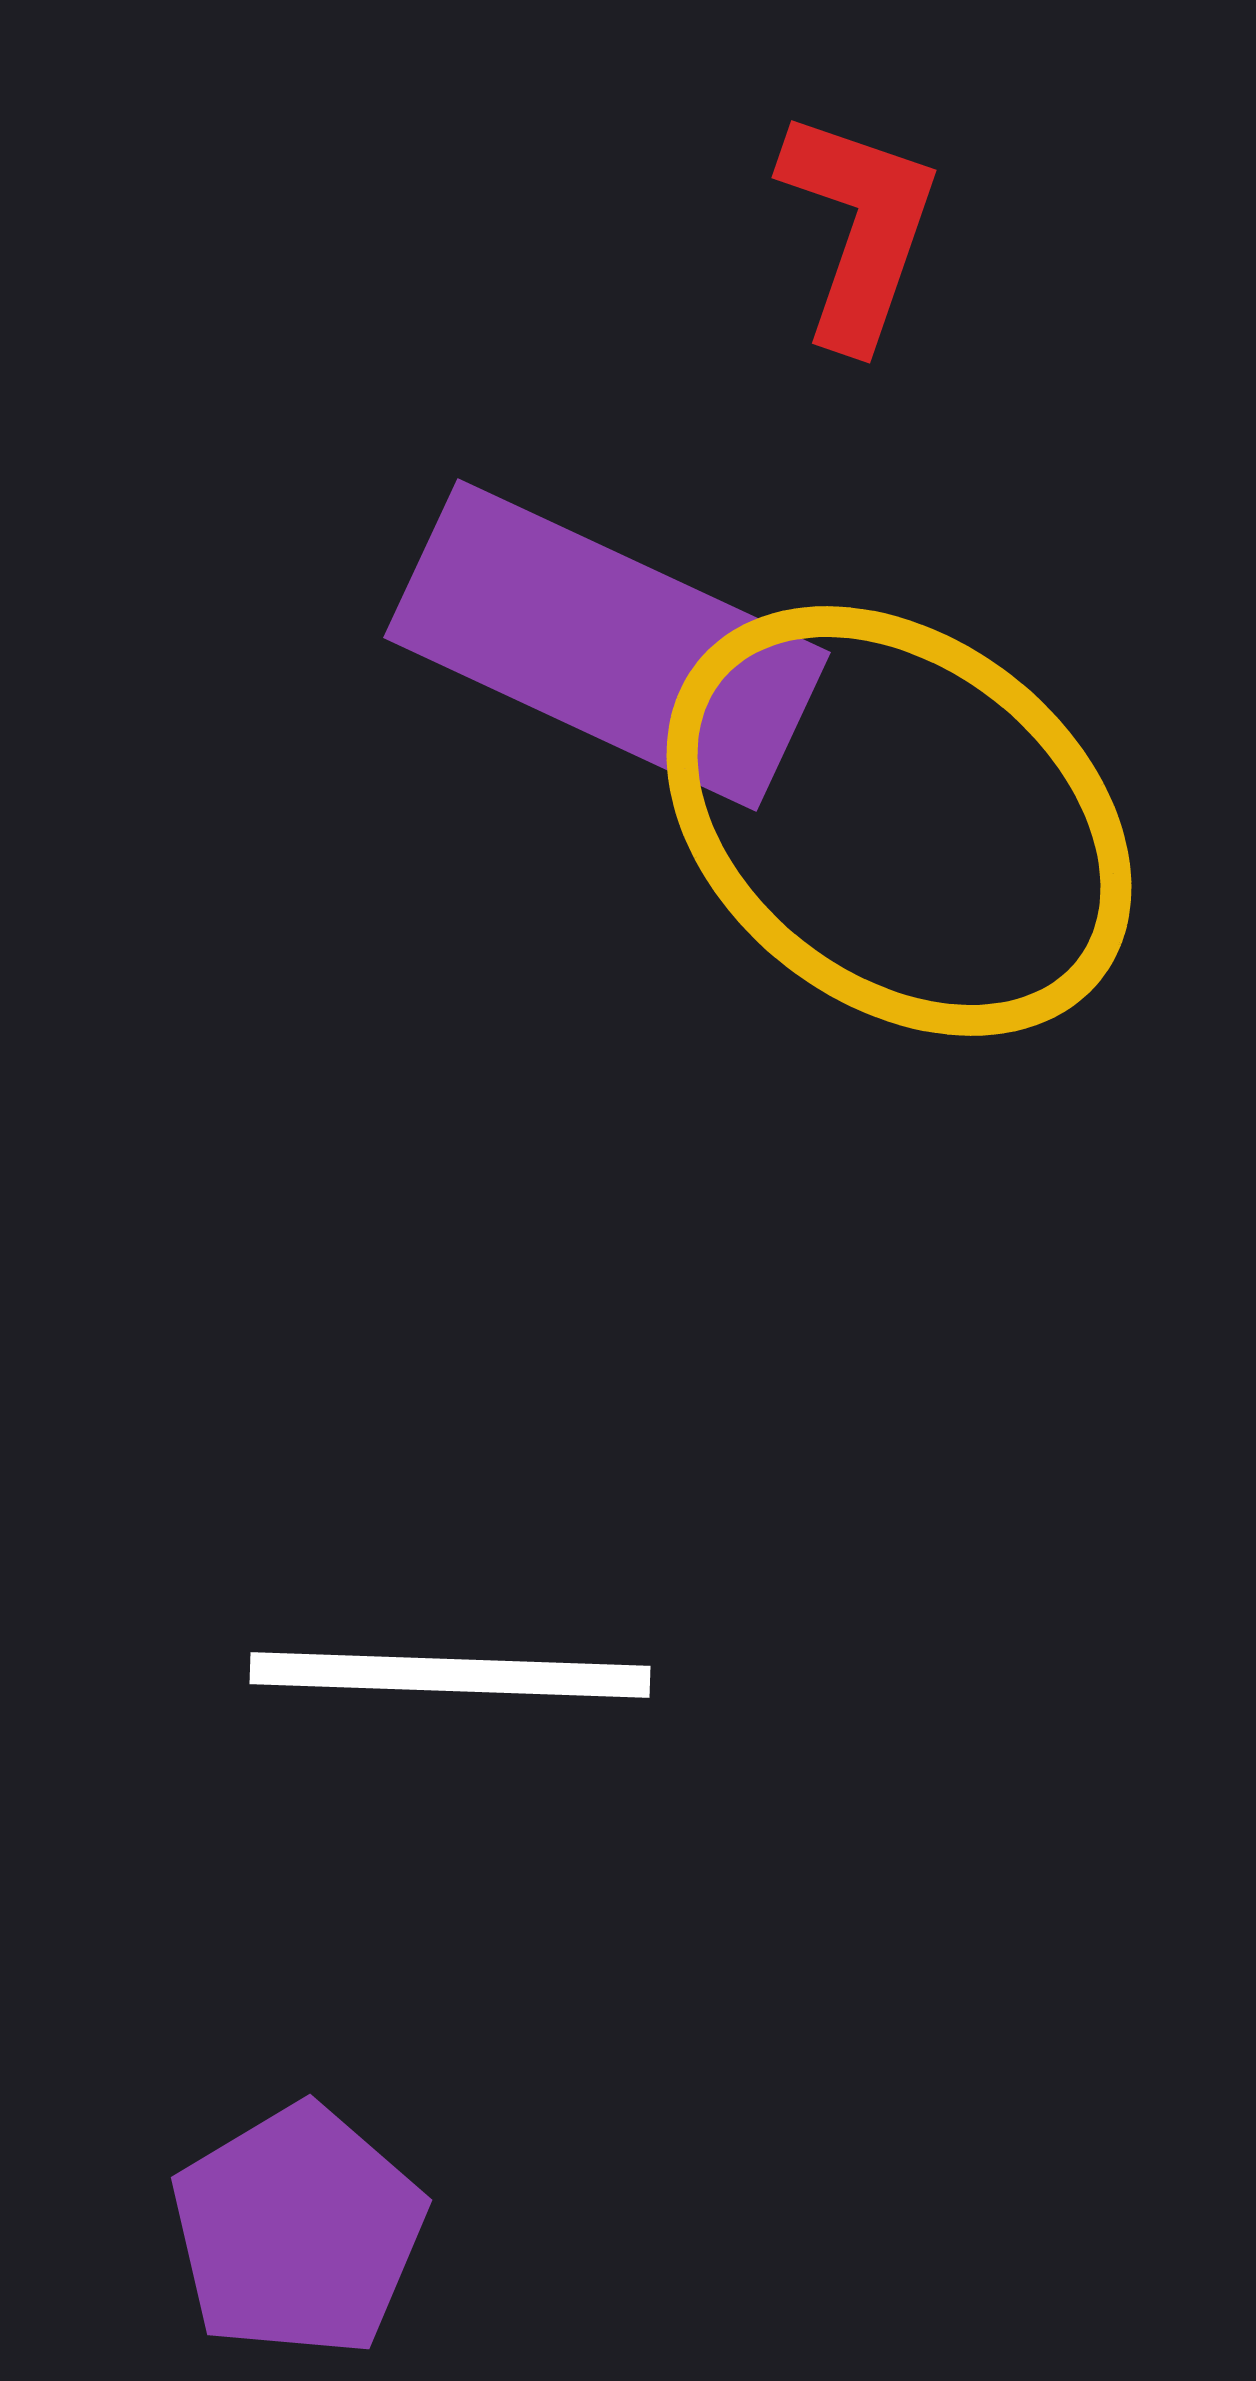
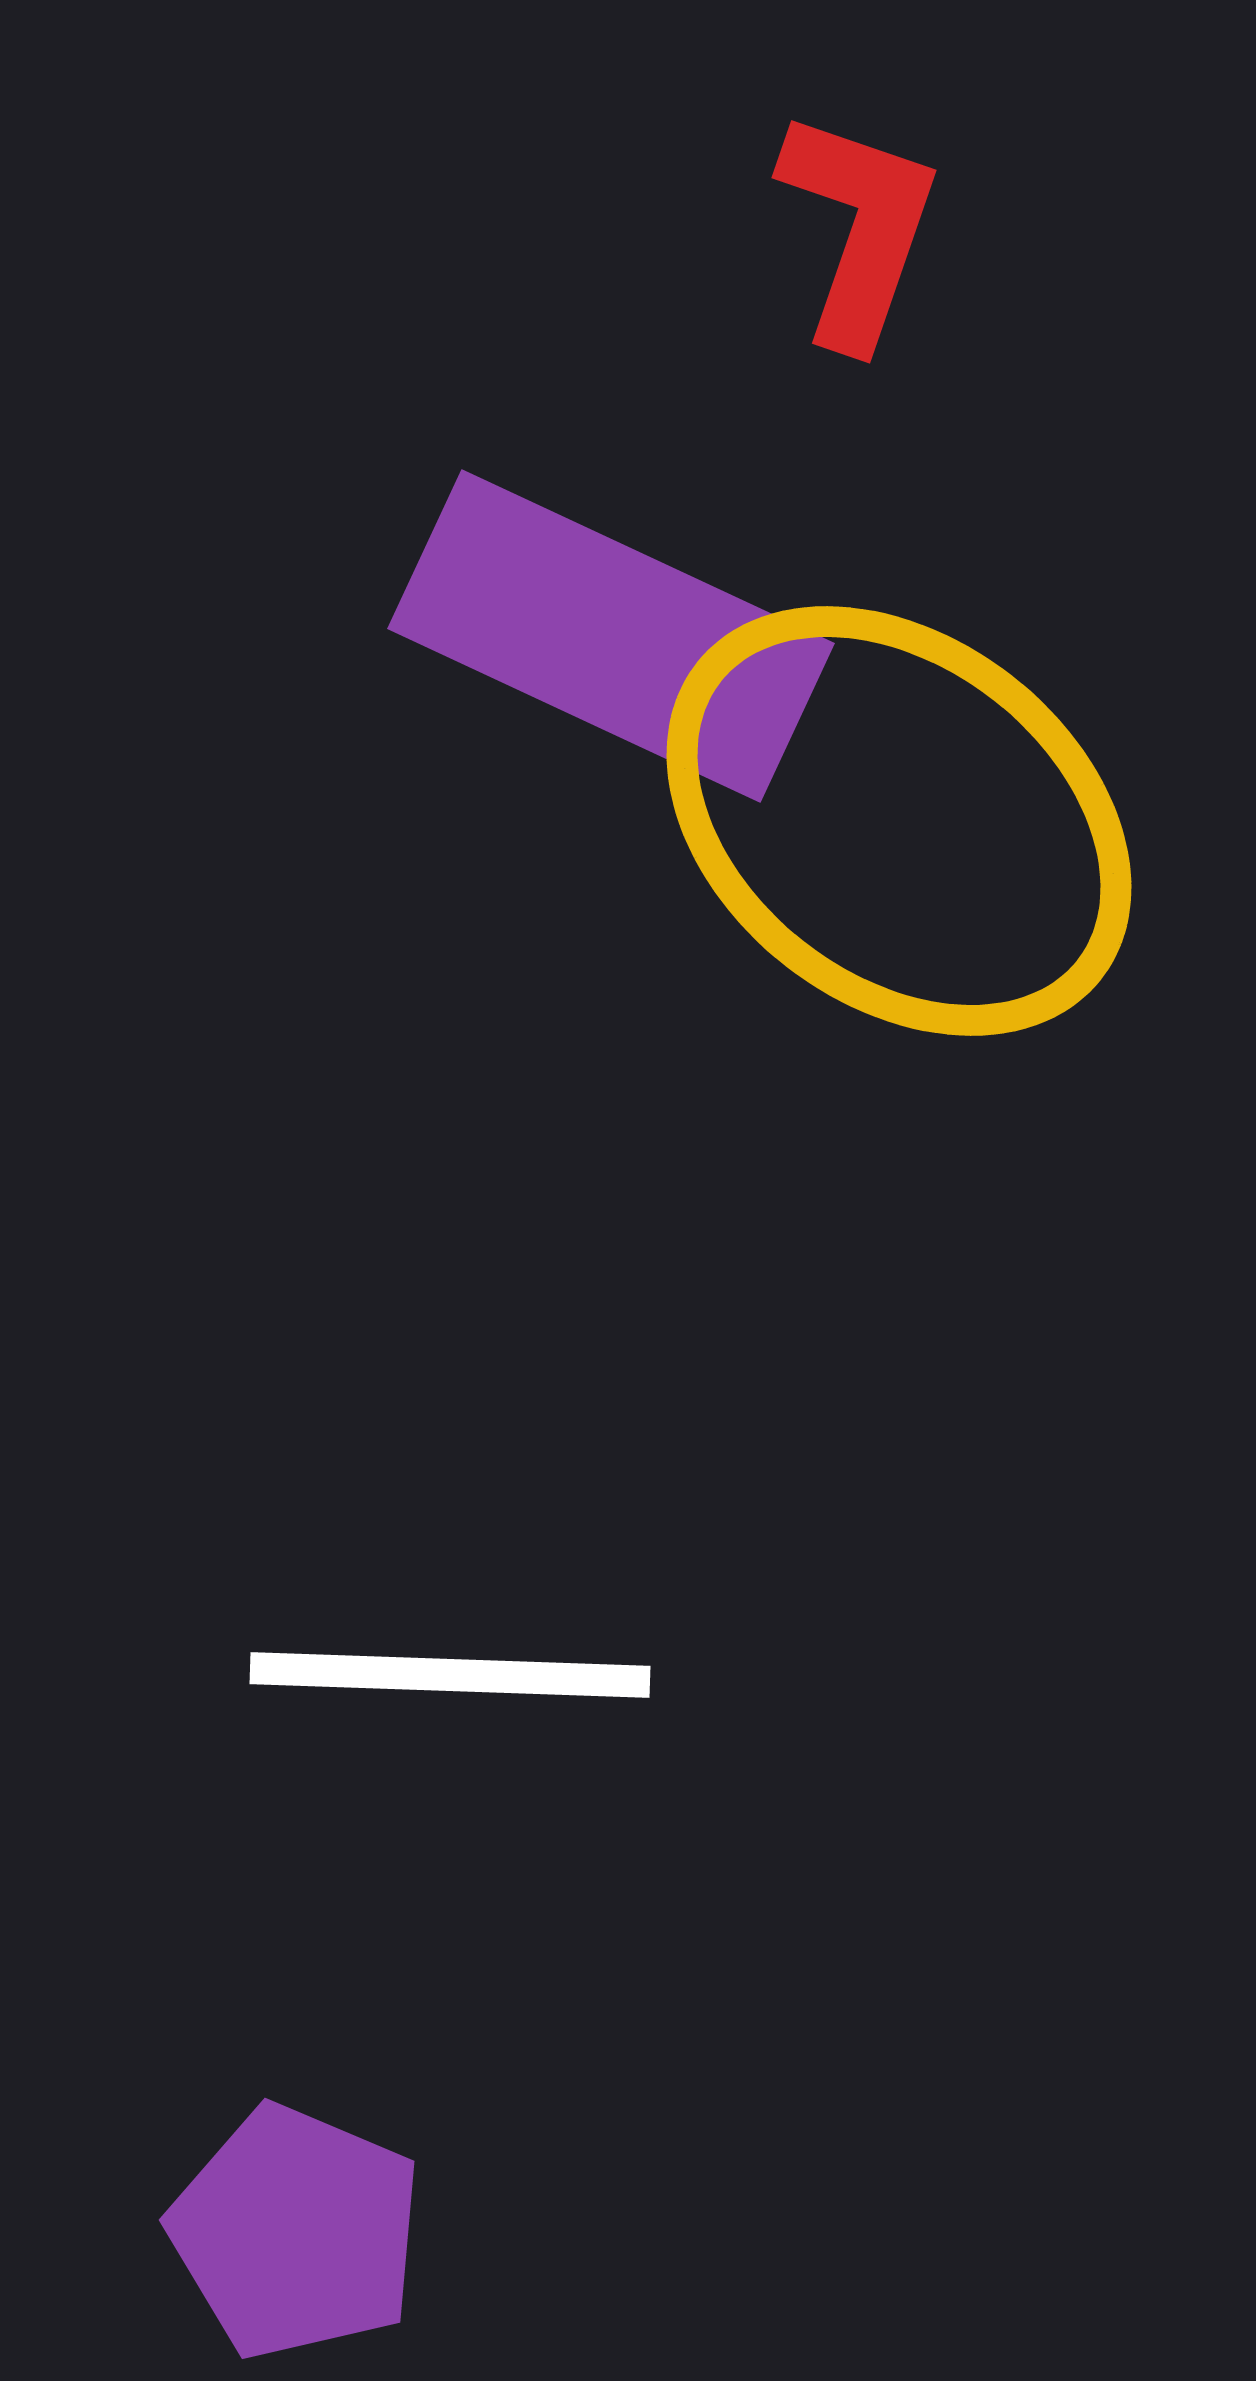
purple rectangle: moved 4 px right, 9 px up
purple pentagon: moved 2 px left, 1 px down; rotated 18 degrees counterclockwise
